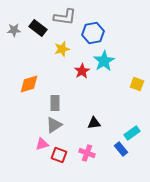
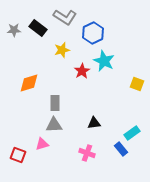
gray L-shape: rotated 25 degrees clockwise
blue hexagon: rotated 15 degrees counterclockwise
yellow star: moved 1 px down
cyan star: rotated 15 degrees counterclockwise
orange diamond: moved 1 px up
gray triangle: rotated 30 degrees clockwise
red square: moved 41 px left
